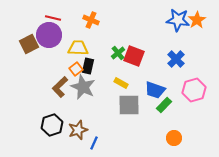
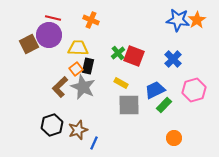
blue cross: moved 3 px left
blue trapezoid: rotated 135 degrees clockwise
